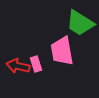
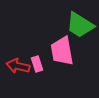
green trapezoid: moved 2 px down
pink rectangle: moved 1 px right
